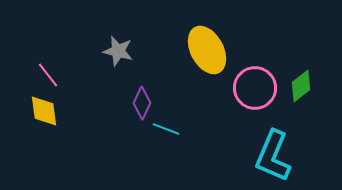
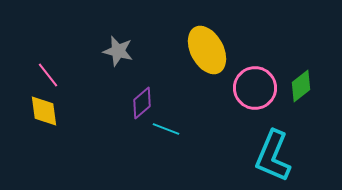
purple diamond: rotated 24 degrees clockwise
